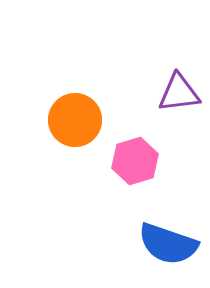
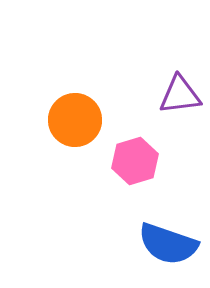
purple triangle: moved 1 px right, 2 px down
